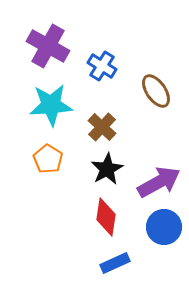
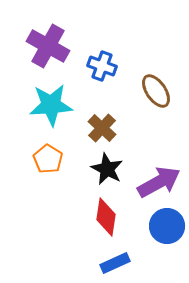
blue cross: rotated 12 degrees counterclockwise
brown cross: moved 1 px down
black star: rotated 16 degrees counterclockwise
blue circle: moved 3 px right, 1 px up
